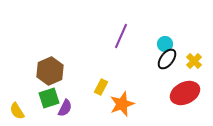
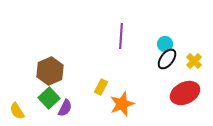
purple line: rotated 20 degrees counterclockwise
green square: rotated 25 degrees counterclockwise
